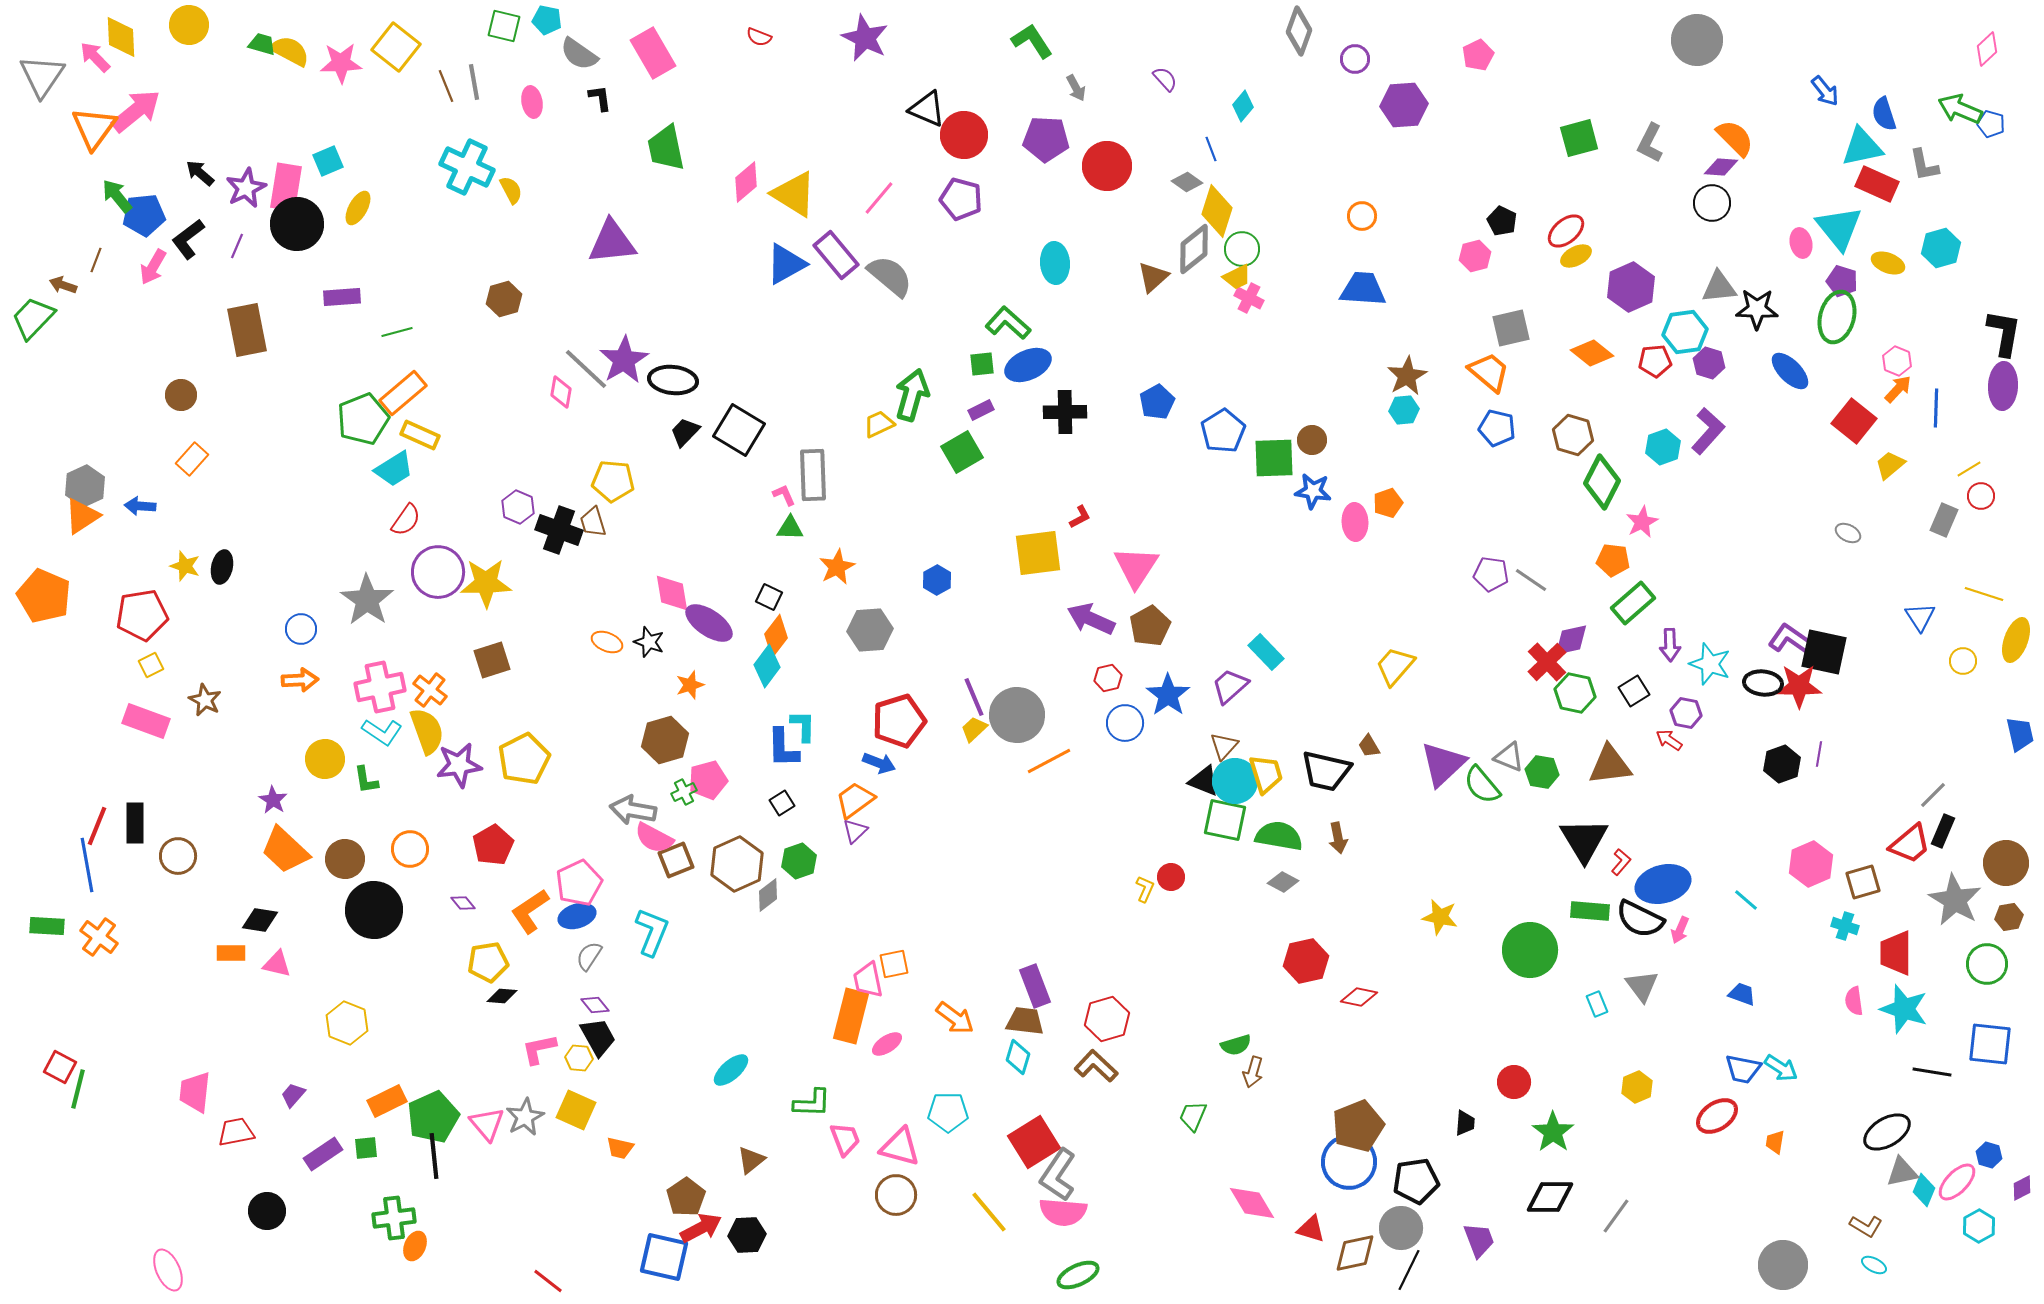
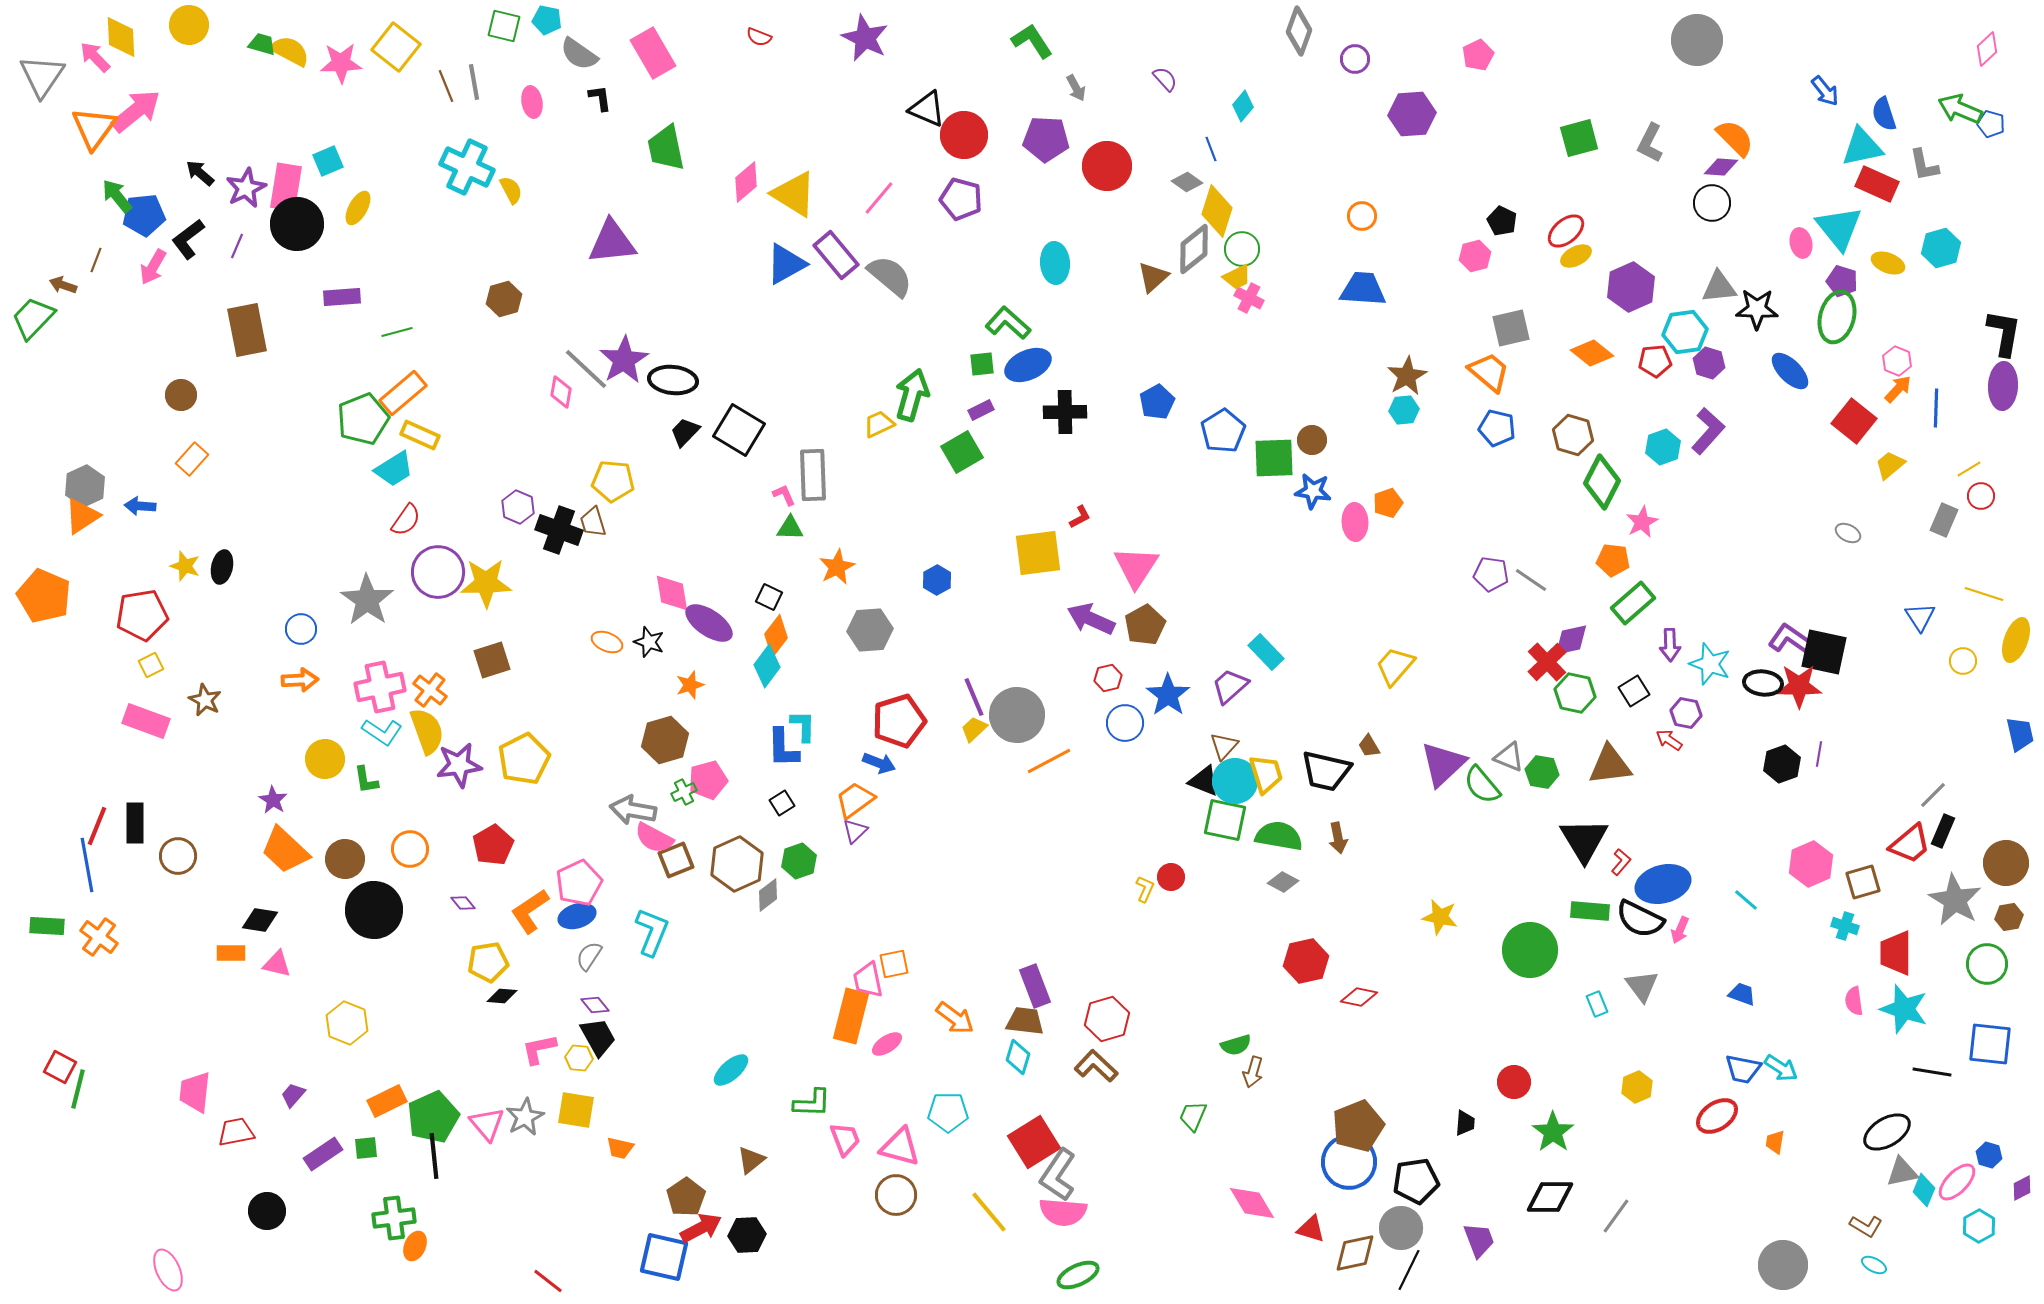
purple hexagon at (1404, 105): moved 8 px right, 9 px down
brown pentagon at (1150, 626): moved 5 px left, 1 px up
yellow square at (576, 1110): rotated 15 degrees counterclockwise
